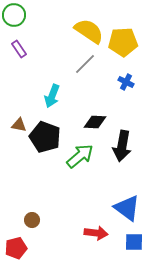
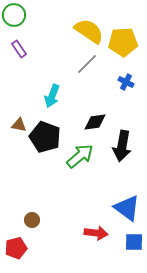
gray line: moved 2 px right
black diamond: rotated 10 degrees counterclockwise
